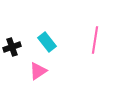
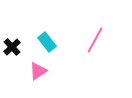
pink line: rotated 20 degrees clockwise
black cross: rotated 24 degrees counterclockwise
